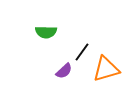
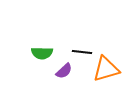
green semicircle: moved 4 px left, 21 px down
black line: rotated 60 degrees clockwise
